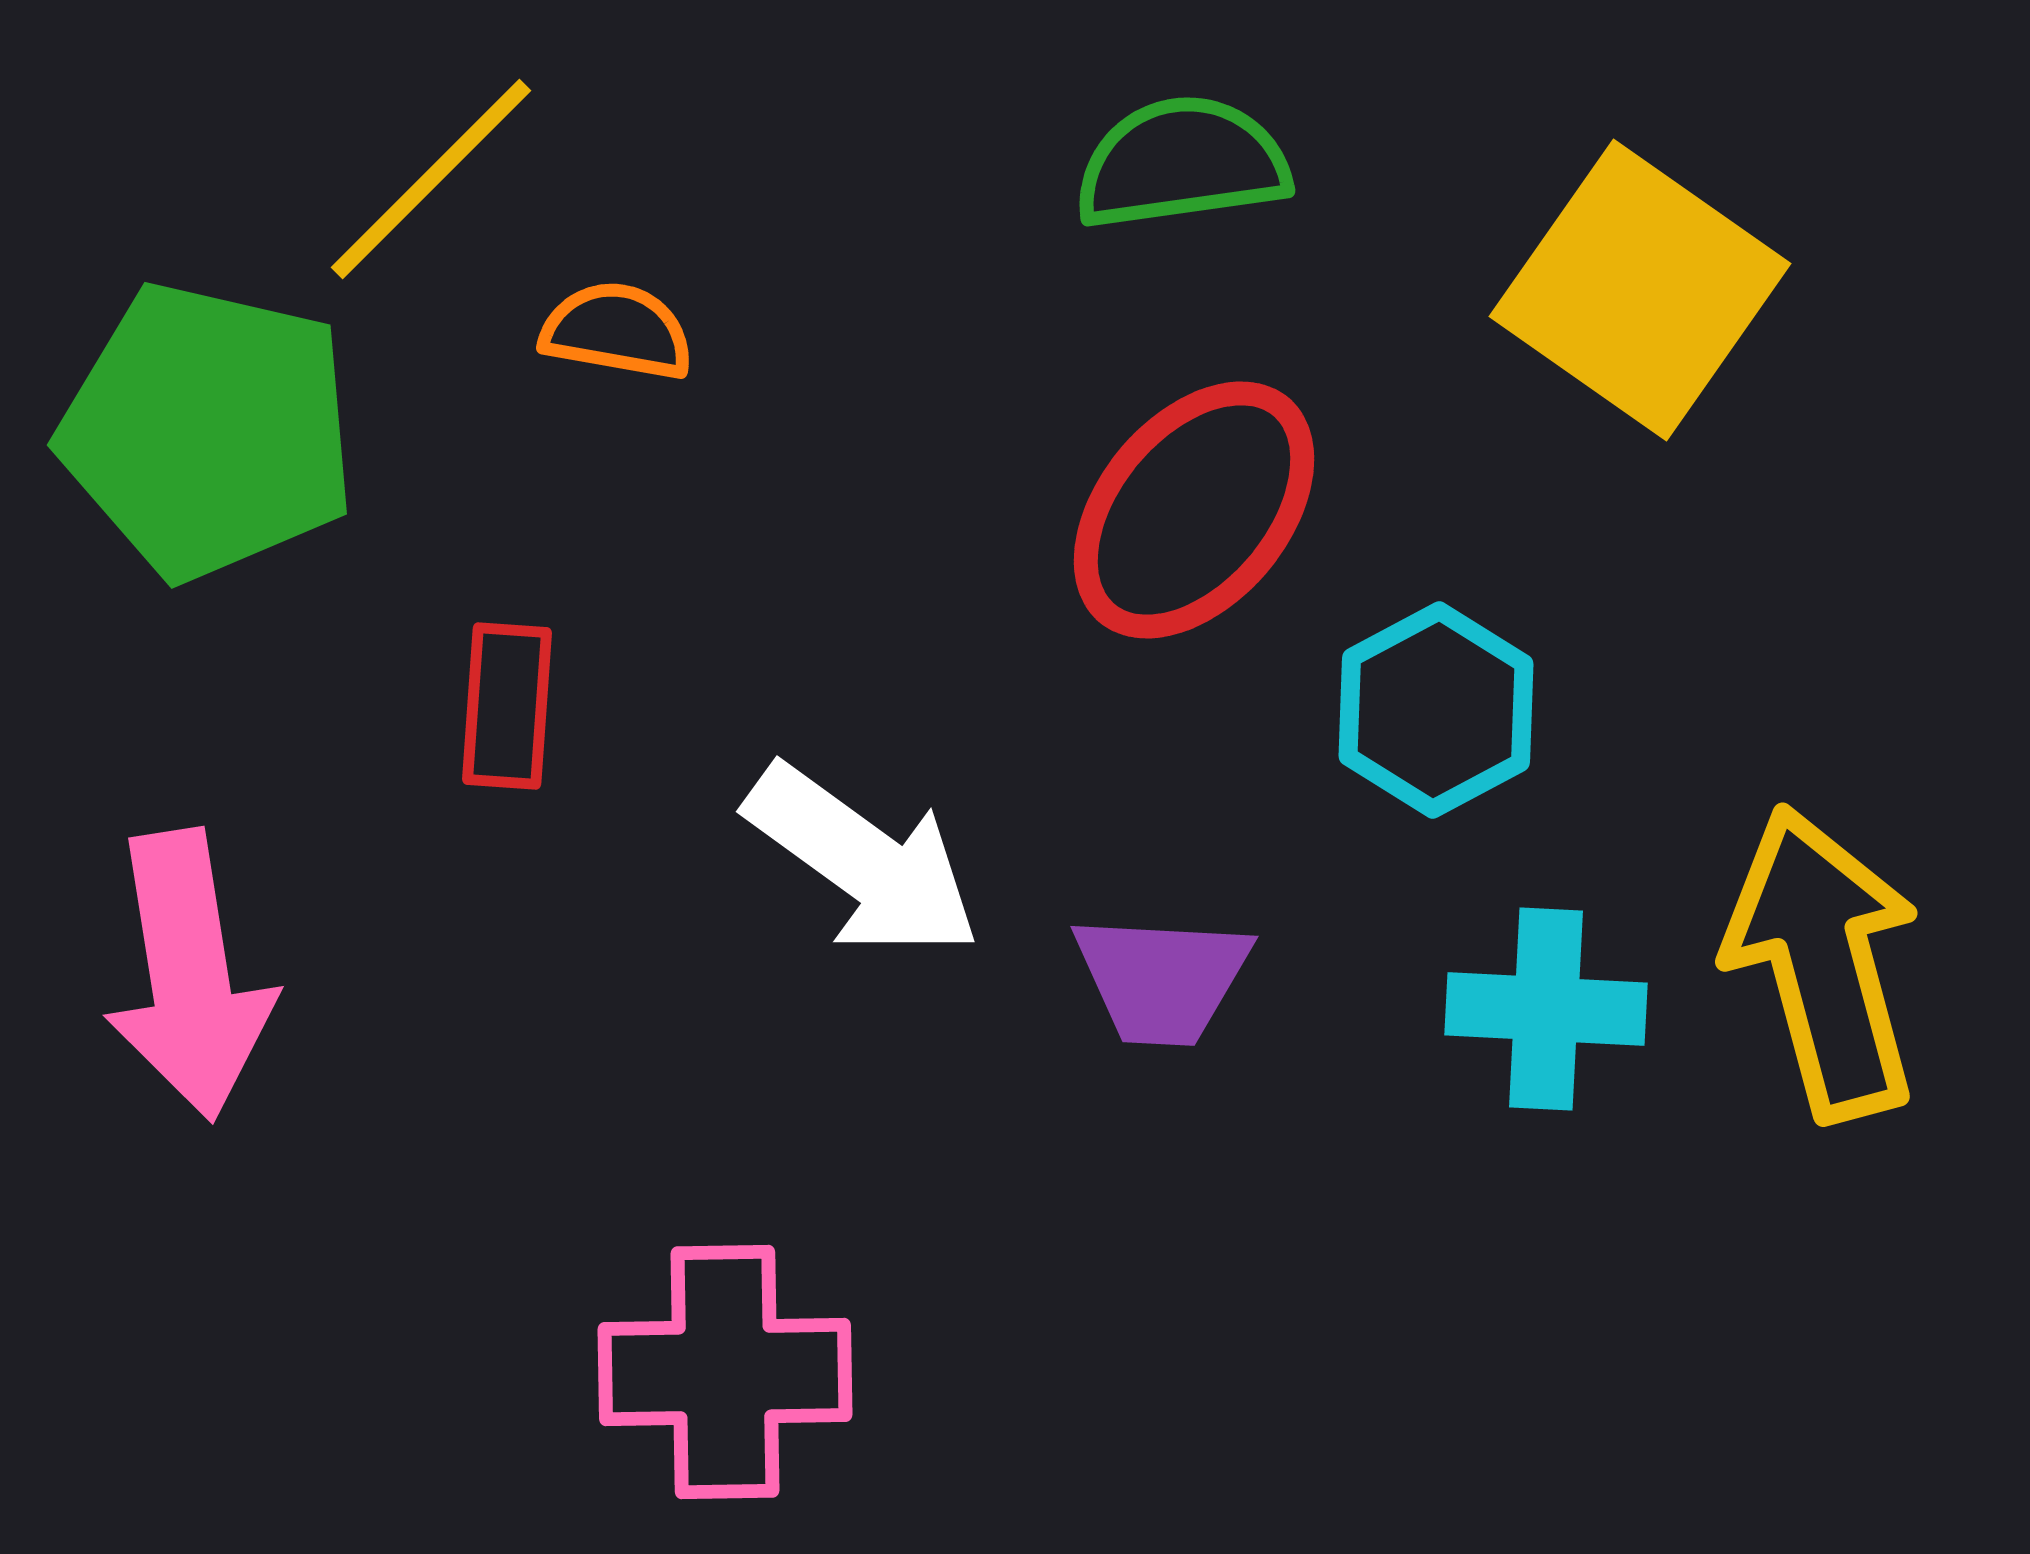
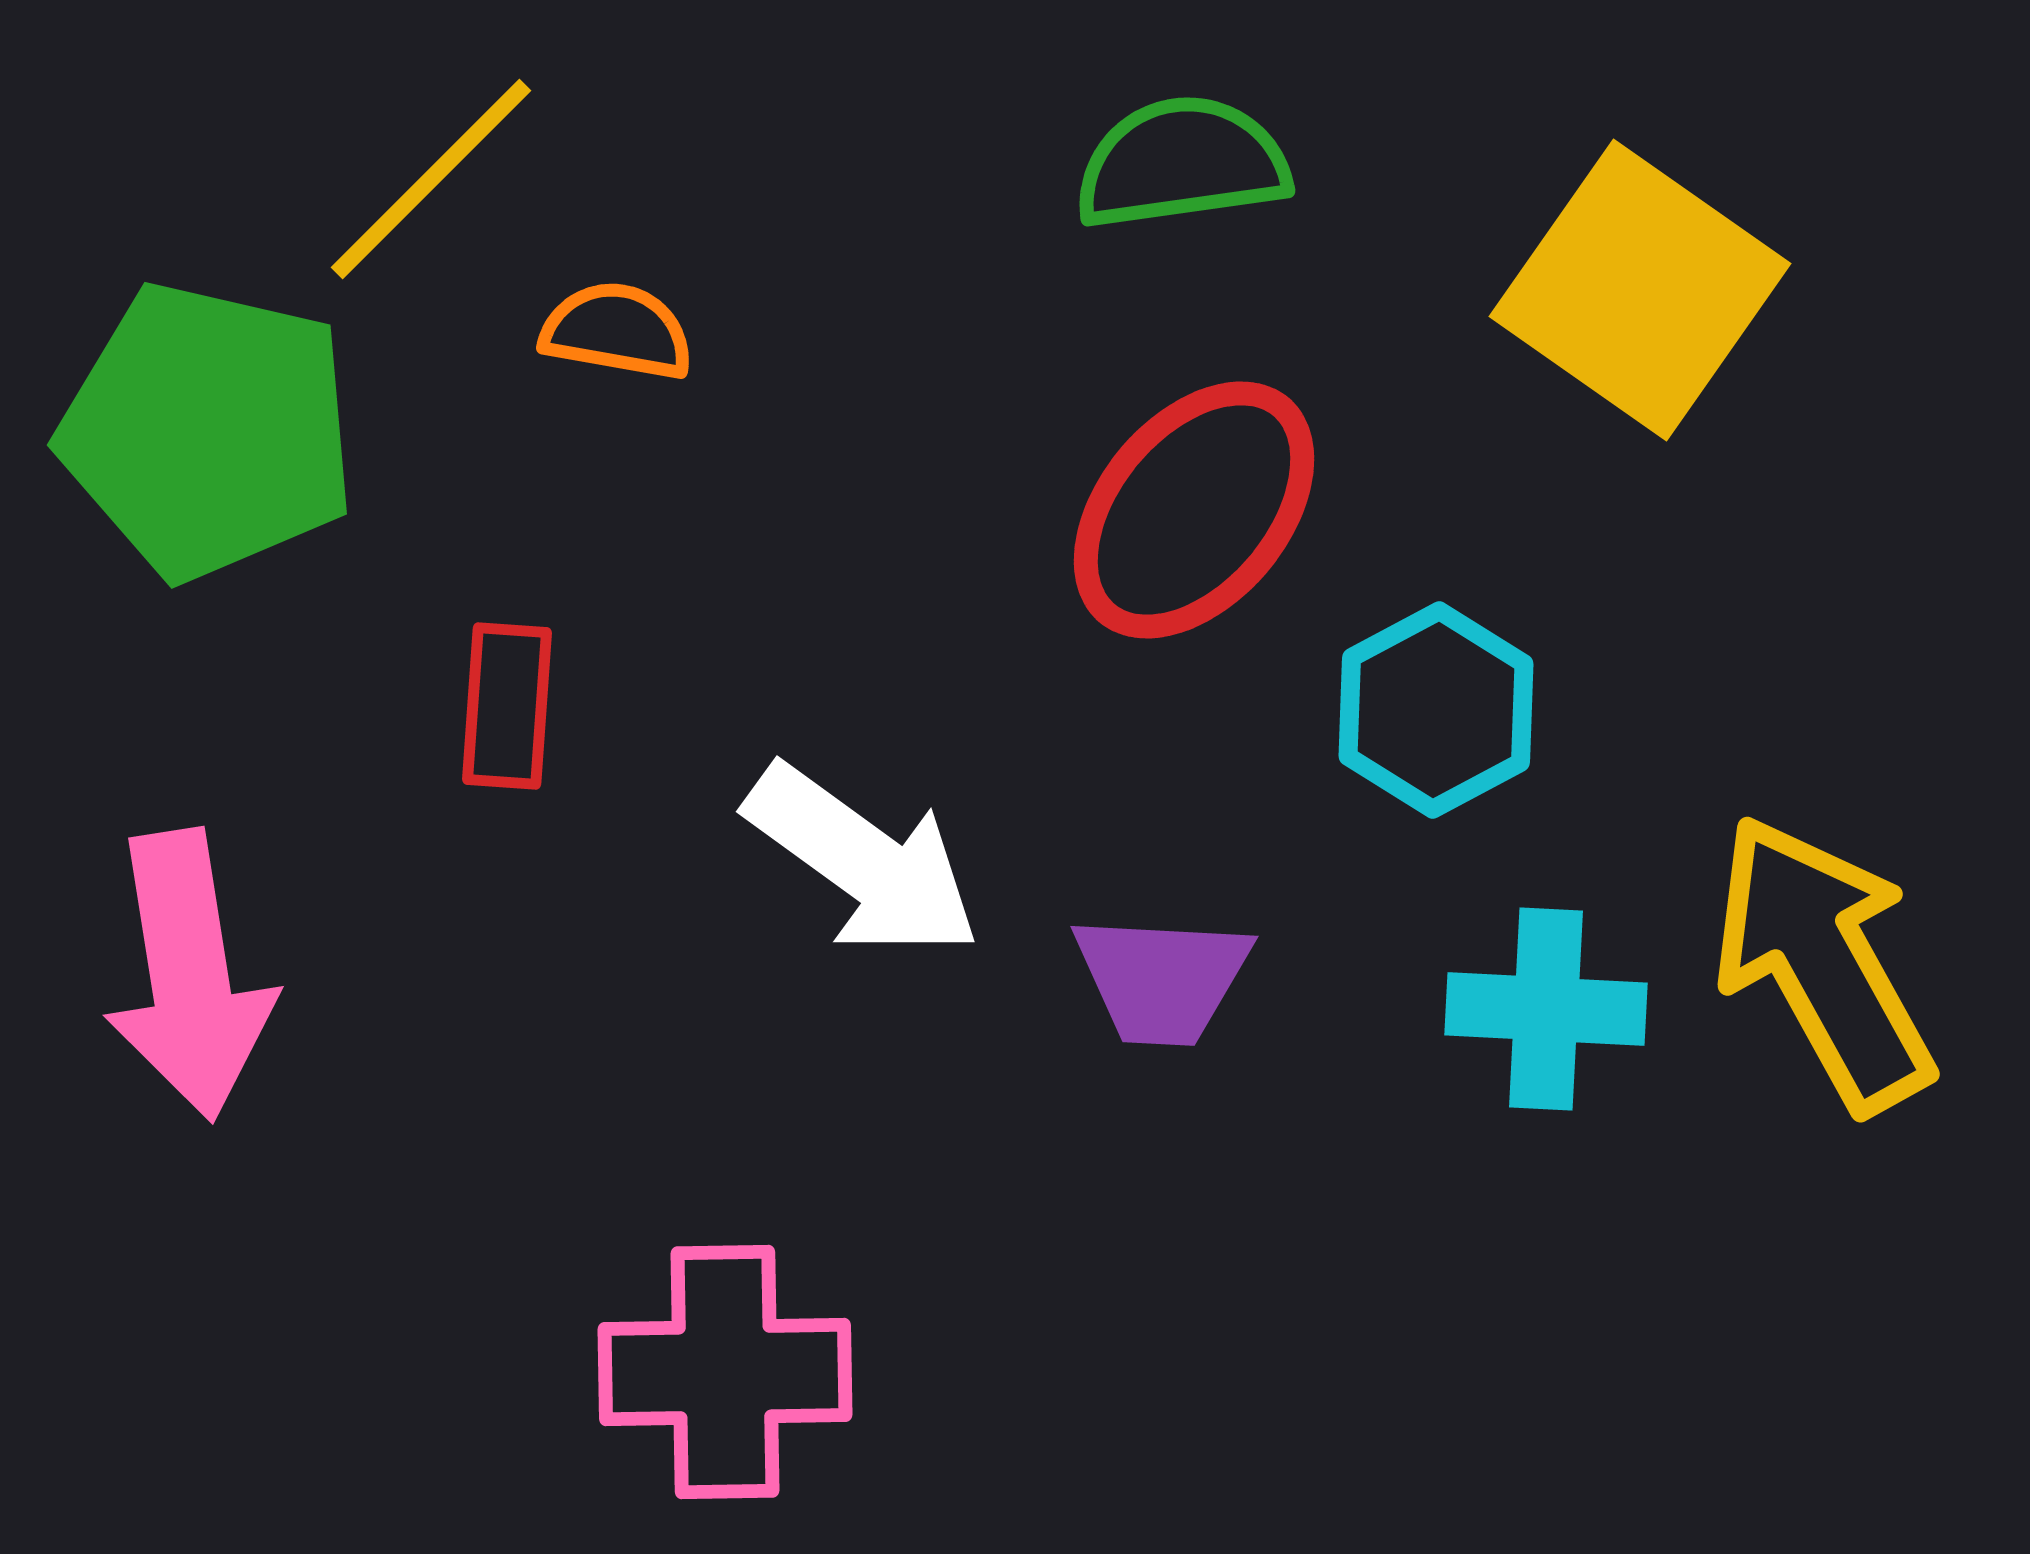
yellow arrow: rotated 14 degrees counterclockwise
